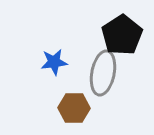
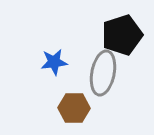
black pentagon: rotated 15 degrees clockwise
